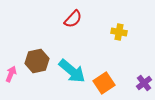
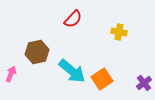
brown hexagon: moved 9 px up
orange square: moved 2 px left, 4 px up
